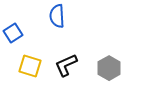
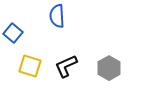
blue square: rotated 18 degrees counterclockwise
black L-shape: moved 1 px down
